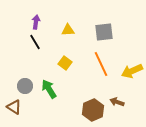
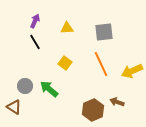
purple arrow: moved 1 px left, 1 px up; rotated 16 degrees clockwise
yellow triangle: moved 1 px left, 2 px up
green arrow: rotated 18 degrees counterclockwise
